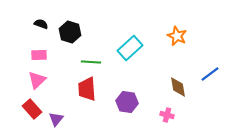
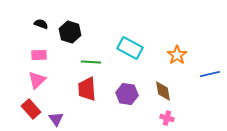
orange star: moved 19 px down; rotated 12 degrees clockwise
cyan rectangle: rotated 70 degrees clockwise
blue line: rotated 24 degrees clockwise
brown diamond: moved 15 px left, 4 px down
purple hexagon: moved 8 px up
red rectangle: moved 1 px left
pink cross: moved 3 px down
purple triangle: rotated 14 degrees counterclockwise
